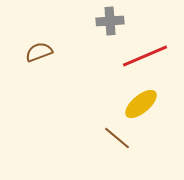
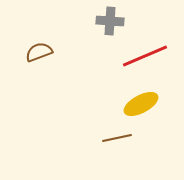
gray cross: rotated 8 degrees clockwise
yellow ellipse: rotated 12 degrees clockwise
brown line: rotated 52 degrees counterclockwise
